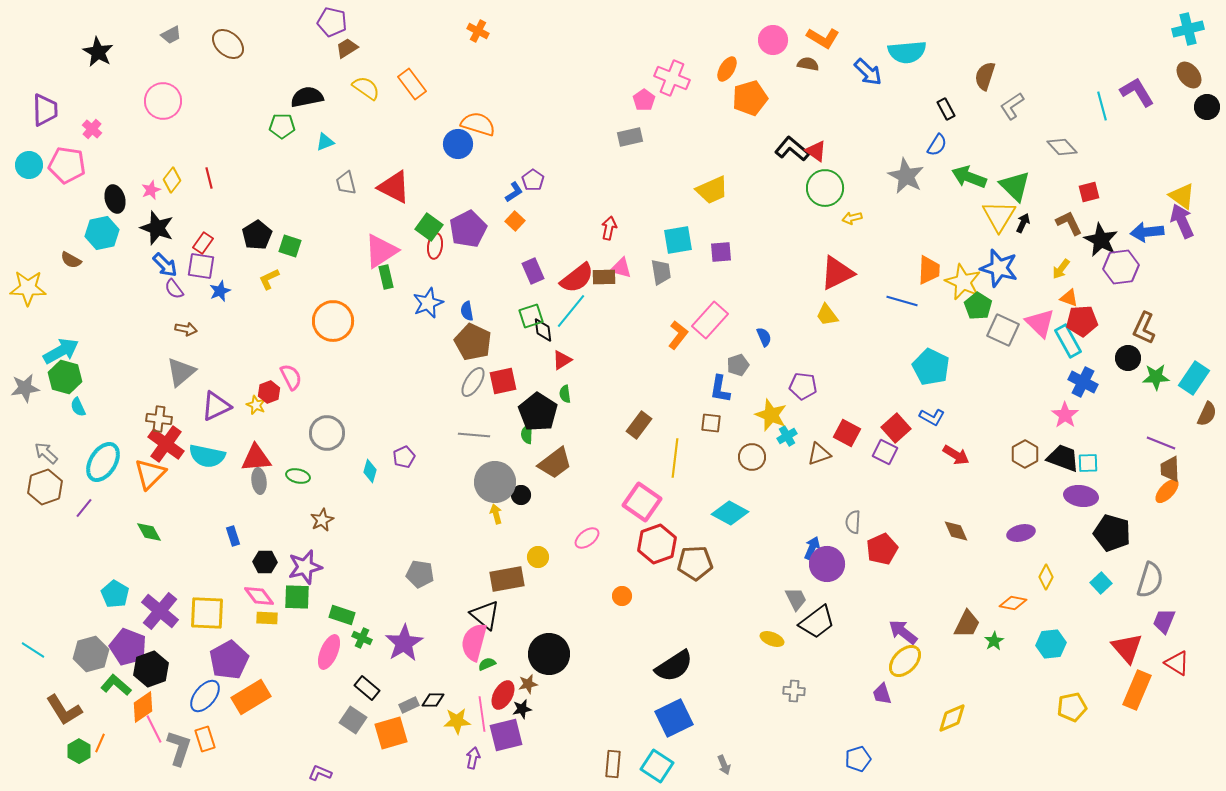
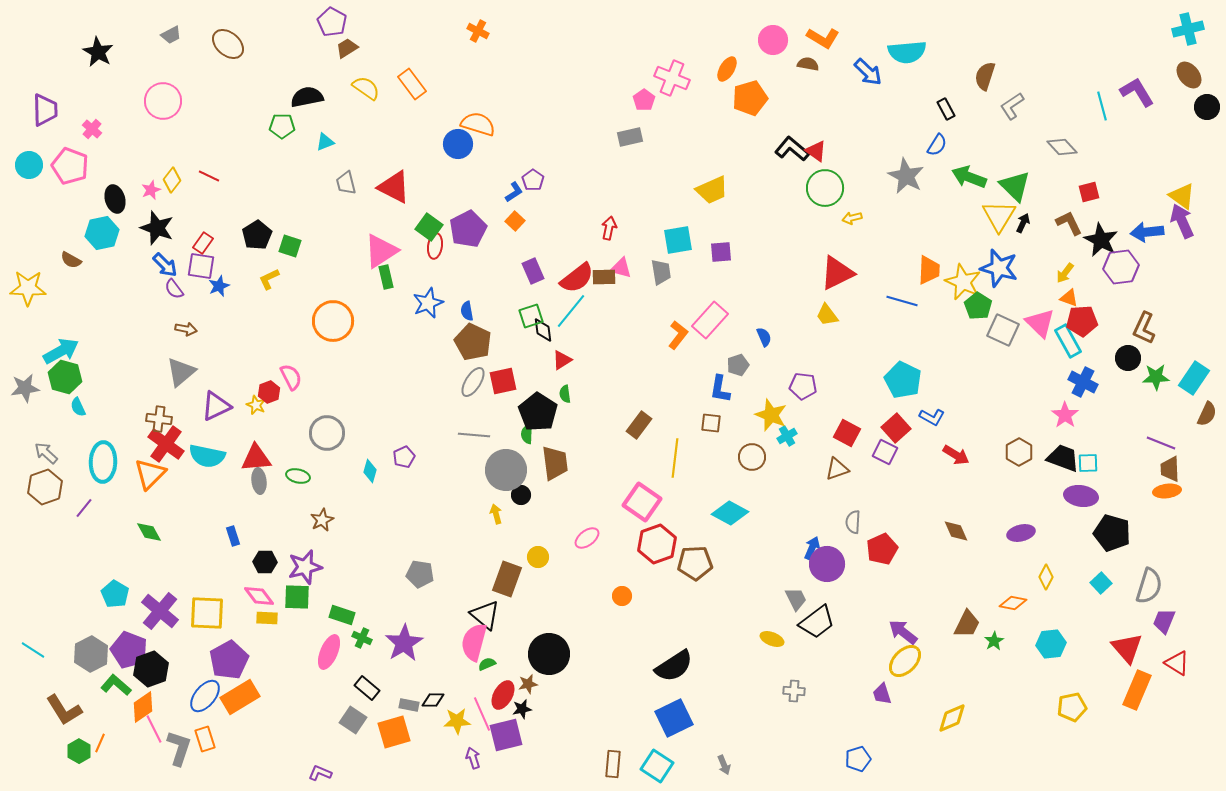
purple pentagon at (332, 22): rotated 16 degrees clockwise
pink pentagon at (67, 165): moved 3 px right, 1 px down; rotated 12 degrees clockwise
red line at (209, 178): moved 2 px up; rotated 50 degrees counterclockwise
yellow arrow at (1061, 269): moved 4 px right, 4 px down
blue star at (220, 291): moved 1 px left, 5 px up
cyan pentagon at (931, 367): moved 28 px left, 13 px down
brown triangle at (819, 454): moved 18 px right, 15 px down
brown hexagon at (1025, 454): moved 6 px left, 2 px up
cyan ellipse at (103, 462): rotated 30 degrees counterclockwise
brown trapezoid at (555, 463): rotated 60 degrees counterclockwise
gray circle at (495, 482): moved 11 px right, 12 px up
orange ellipse at (1167, 491): rotated 40 degrees clockwise
brown rectangle at (507, 579): rotated 60 degrees counterclockwise
gray semicircle at (1150, 580): moved 1 px left, 6 px down
purple pentagon at (128, 647): moved 1 px right, 3 px down
gray hexagon at (91, 654): rotated 12 degrees counterclockwise
orange rectangle at (251, 697): moved 11 px left
gray rectangle at (409, 705): rotated 36 degrees clockwise
pink line at (482, 714): rotated 16 degrees counterclockwise
orange square at (391, 733): moved 3 px right, 1 px up
purple arrow at (473, 758): rotated 30 degrees counterclockwise
